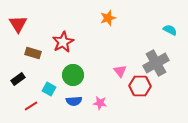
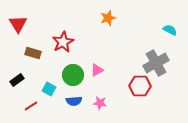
pink triangle: moved 23 px left, 1 px up; rotated 40 degrees clockwise
black rectangle: moved 1 px left, 1 px down
